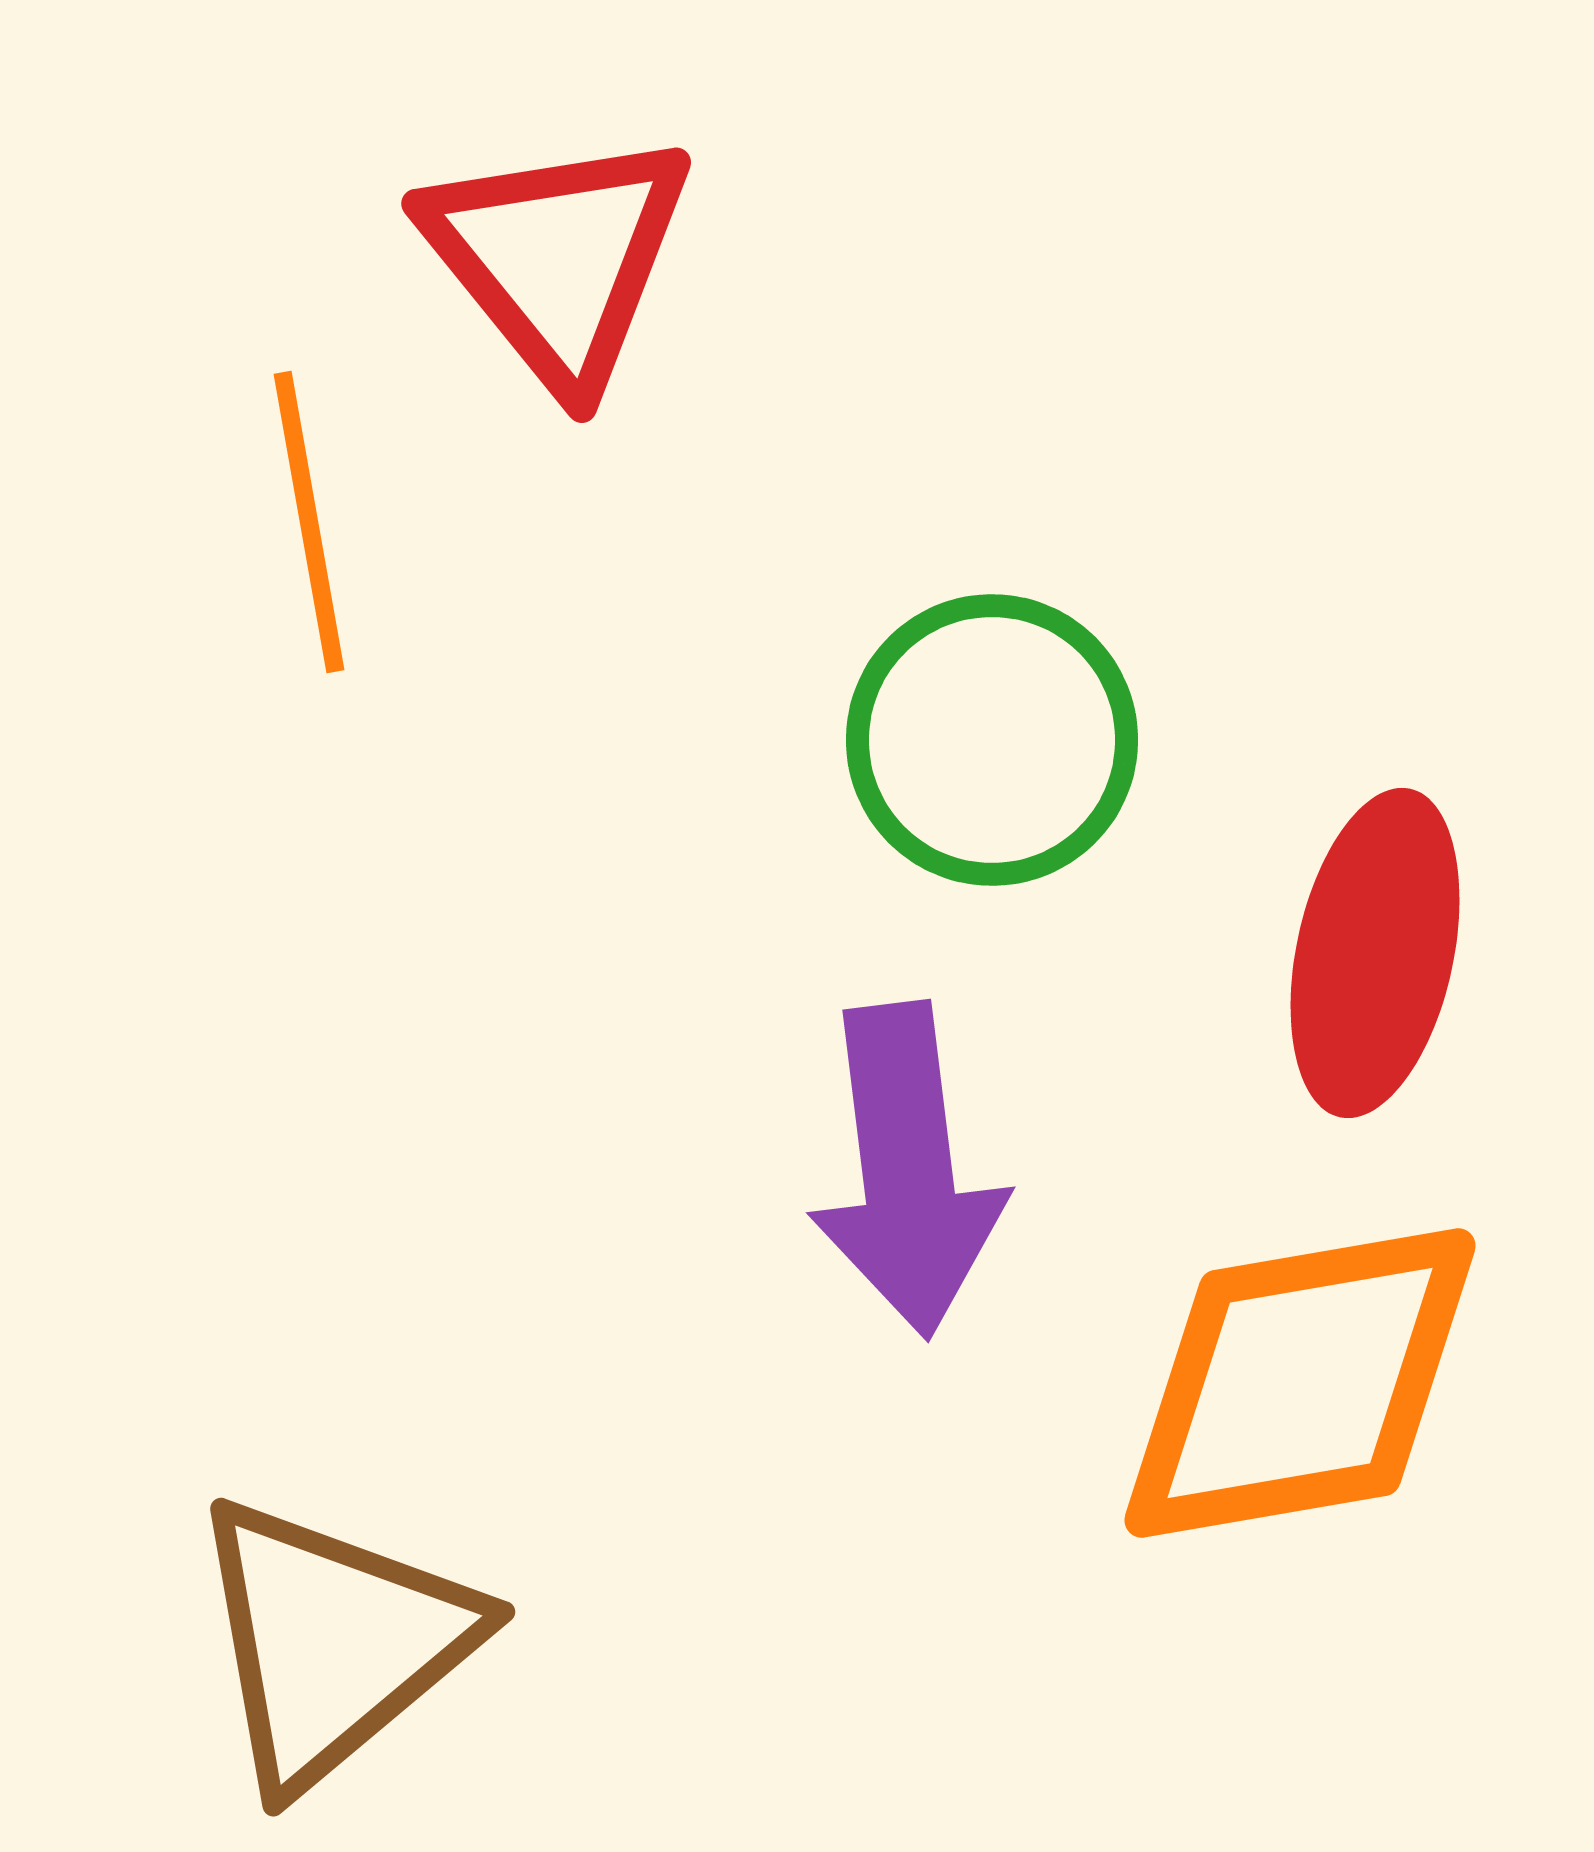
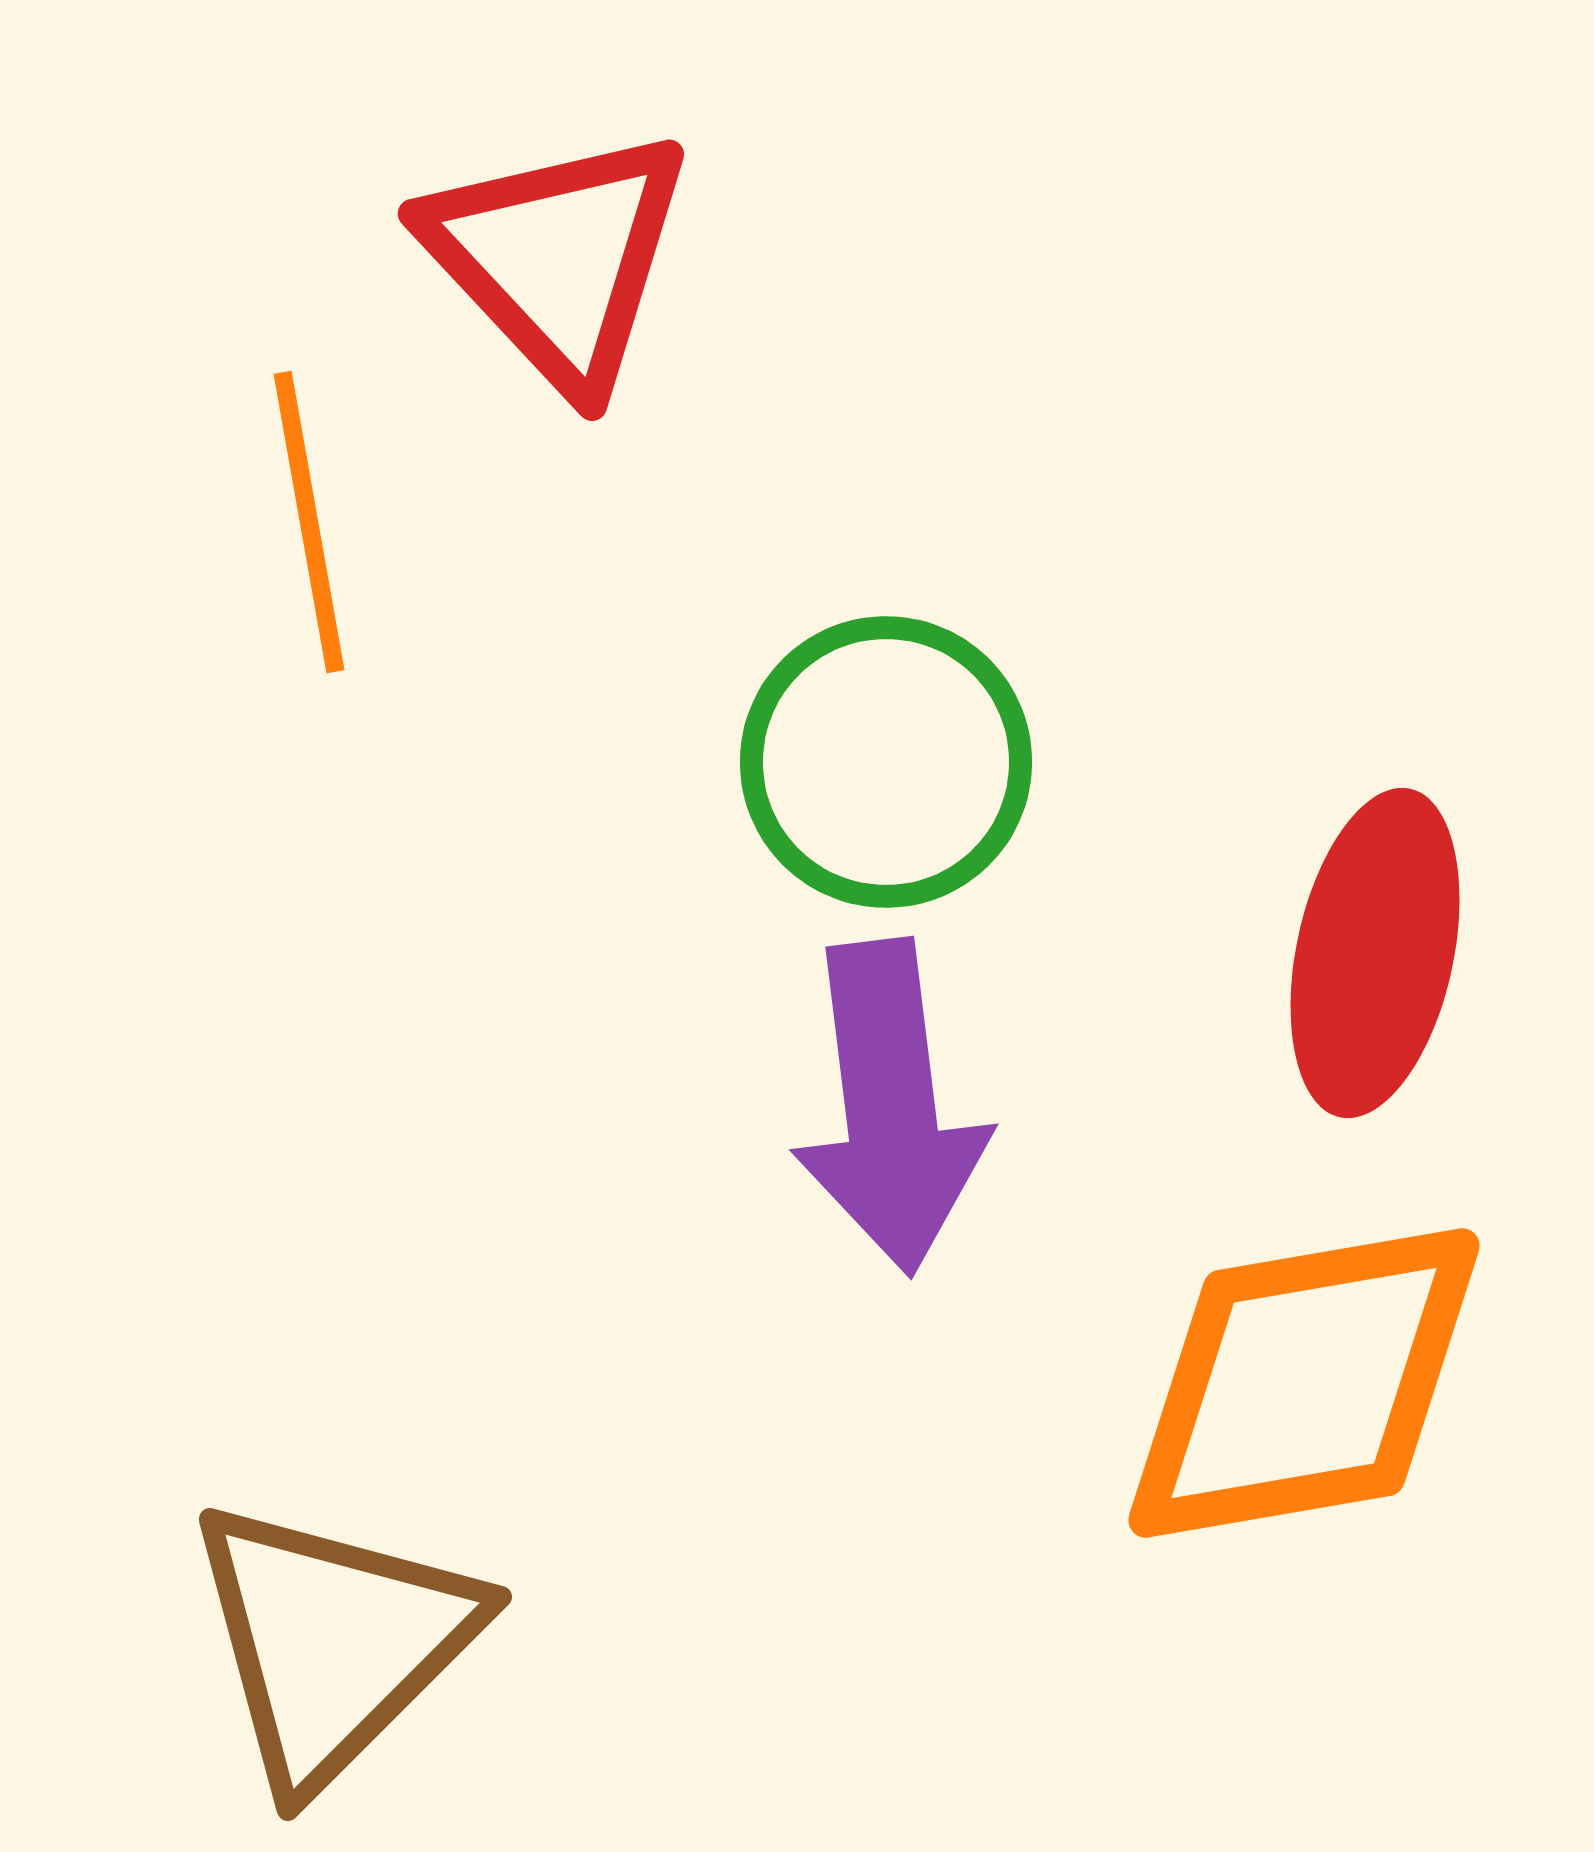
red triangle: rotated 4 degrees counterclockwise
green circle: moved 106 px left, 22 px down
purple arrow: moved 17 px left, 63 px up
orange diamond: moved 4 px right
brown triangle: rotated 5 degrees counterclockwise
